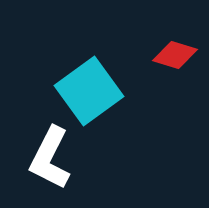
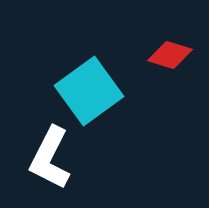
red diamond: moved 5 px left
